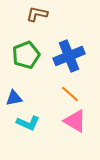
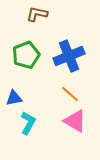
cyan L-shape: rotated 85 degrees counterclockwise
